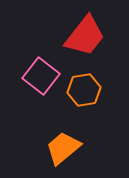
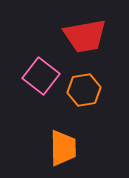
red trapezoid: rotated 42 degrees clockwise
orange trapezoid: rotated 129 degrees clockwise
